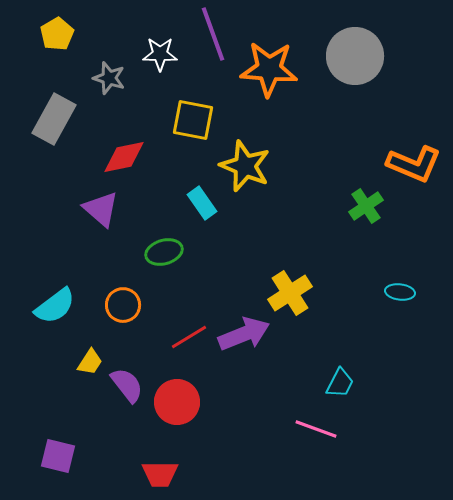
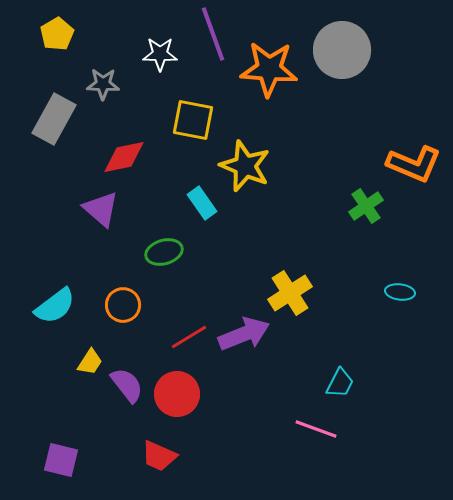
gray circle: moved 13 px left, 6 px up
gray star: moved 6 px left, 6 px down; rotated 16 degrees counterclockwise
red circle: moved 8 px up
purple square: moved 3 px right, 4 px down
red trapezoid: moved 1 px left, 18 px up; rotated 24 degrees clockwise
